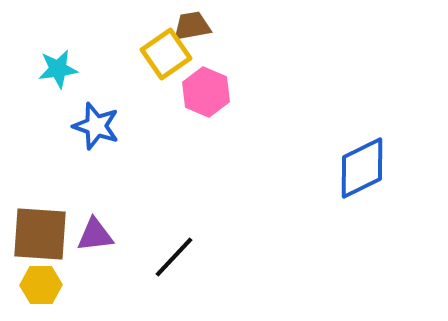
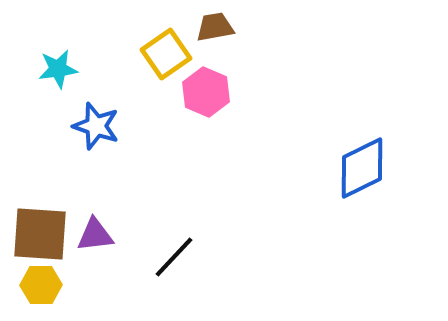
brown trapezoid: moved 23 px right, 1 px down
